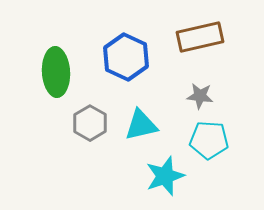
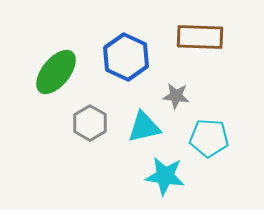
brown rectangle: rotated 15 degrees clockwise
green ellipse: rotated 42 degrees clockwise
gray star: moved 24 px left
cyan triangle: moved 3 px right, 2 px down
cyan pentagon: moved 2 px up
cyan star: rotated 27 degrees clockwise
